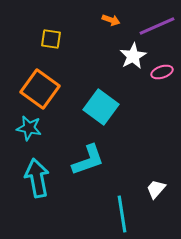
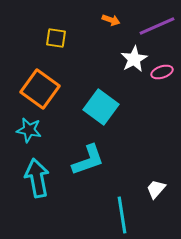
yellow square: moved 5 px right, 1 px up
white star: moved 1 px right, 3 px down
cyan star: moved 2 px down
cyan line: moved 1 px down
